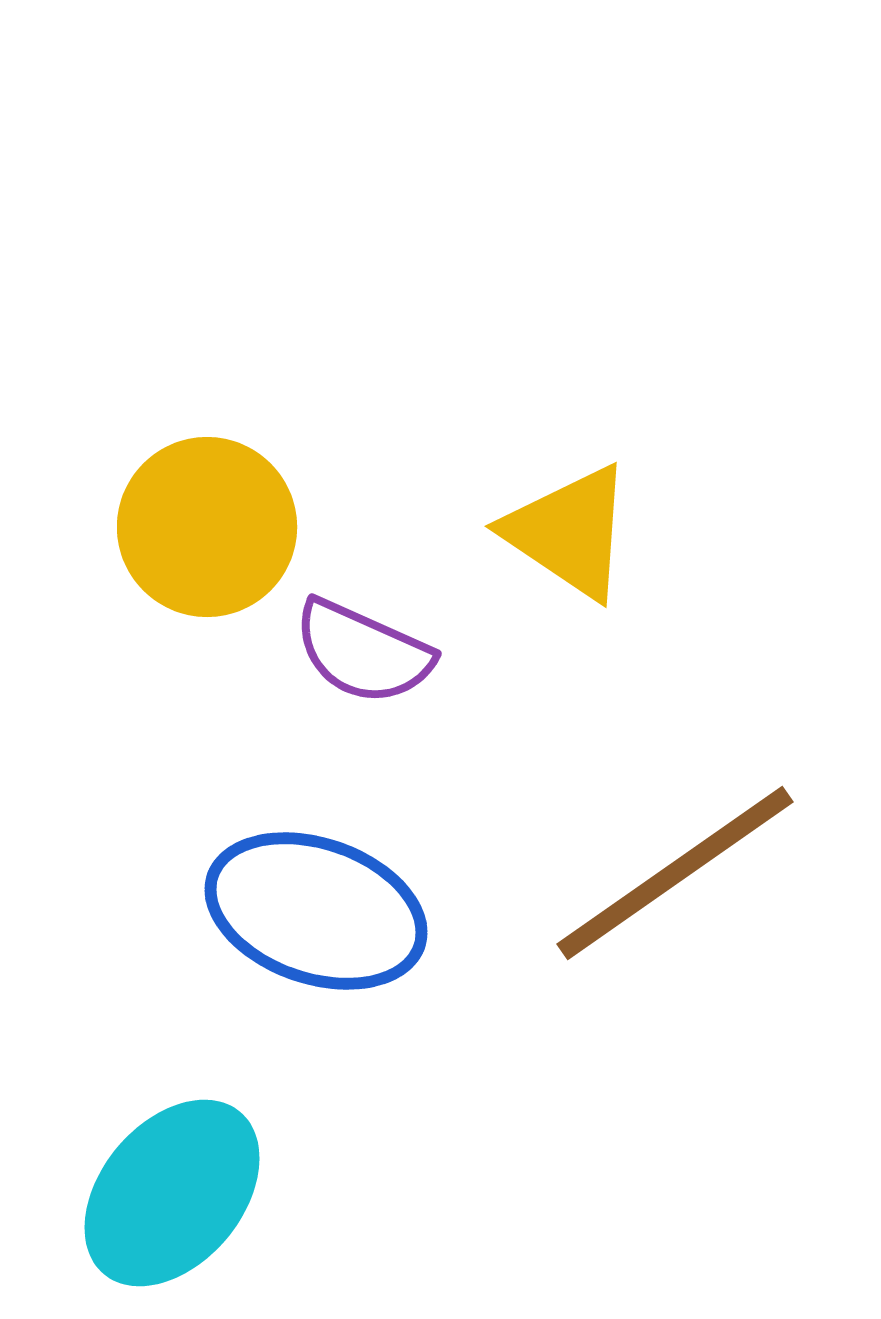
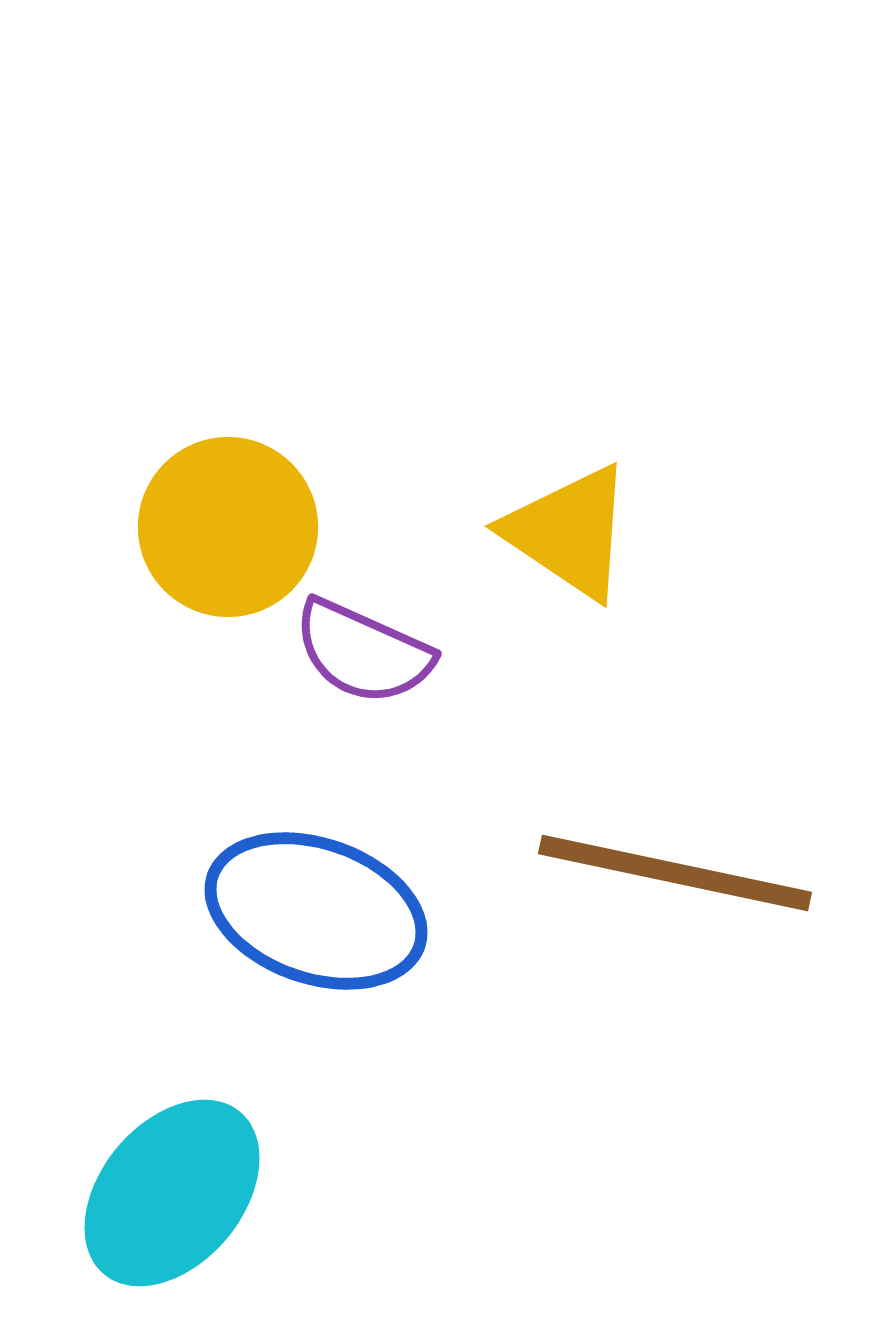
yellow circle: moved 21 px right
brown line: rotated 47 degrees clockwise
